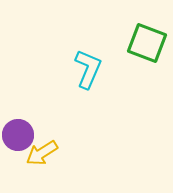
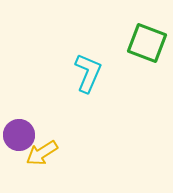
cyan L-shape: moved 4 px down
purple circle: moved 1 px right
